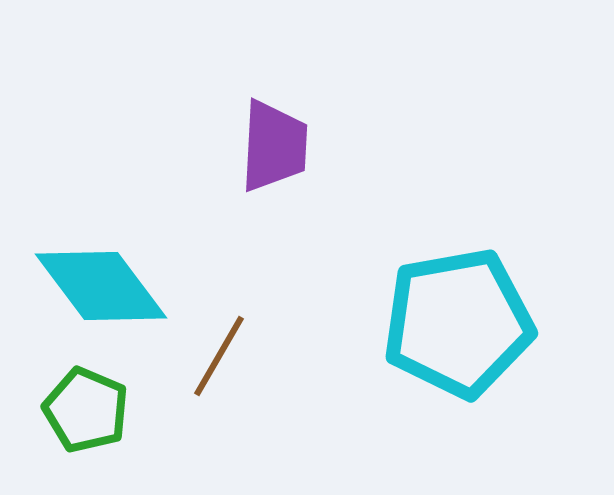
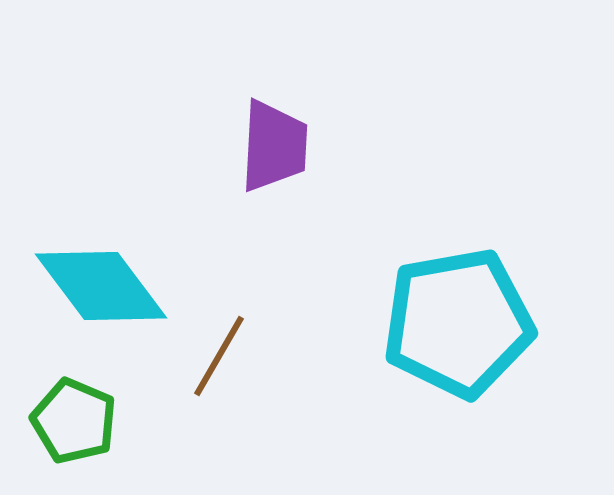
green pentagon: moved 12 px left, 11 px down
